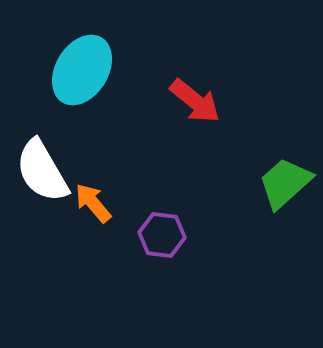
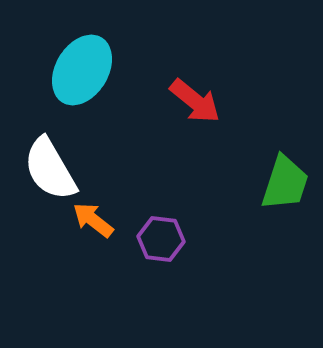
white semicircle: moved 8 px right, 2 px up
green trapezoid: rotated 150 degrees clockwise
orange arrow: moved 17 px down; rotated 12 degrees counterclockwise
purple hexagon: moved 1 px left, 4 px down
